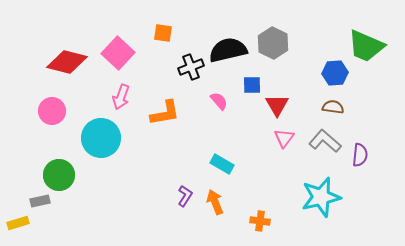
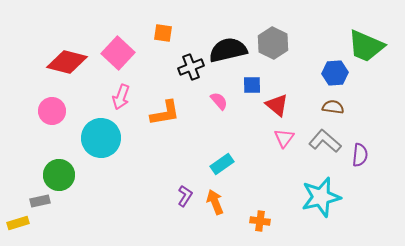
red triangle: rotated 20 degrees counterclockwise
cyan rectangle: rotated 65 degrees counterclockwise
